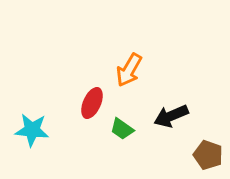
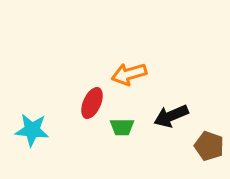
orange arrow: moved 4 px down; rotated 44 degrees clockwise
green trapezoid: moved 2 px up; rotated 35 degrees counterclockwise
brown pentagon: moved 1 px right, 9 px up
